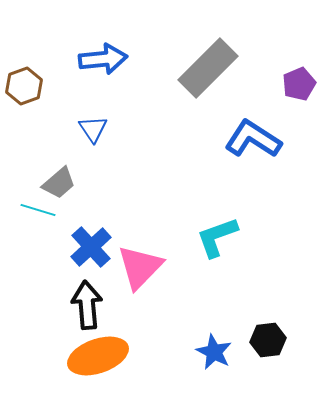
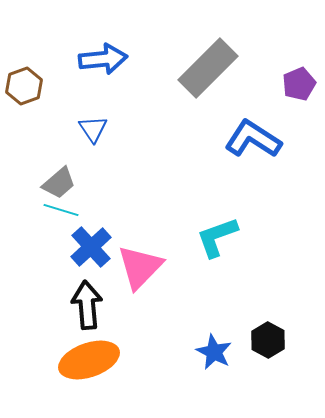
cyan line: moved 23 px right
black hexagon: rotated 24 degrees counterclockwise
orange ellipse: moved 9 px left, 4 px down
